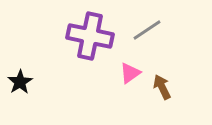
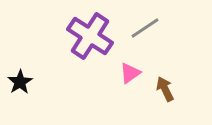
gray line: moved 2 px left, 2 px up
purple cross: rotated 21 degrees clockwise
brown arrow: moved 3 px right, 2 px down
